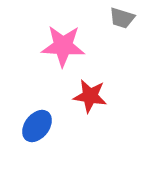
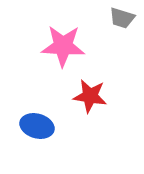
blue ellipse: rotated 68 degrees clockwise
